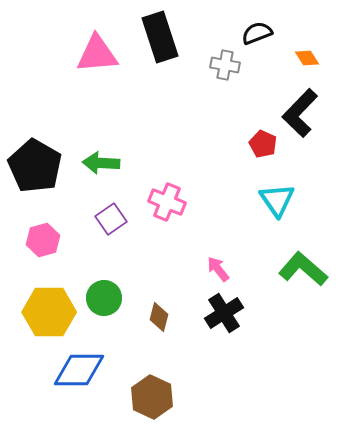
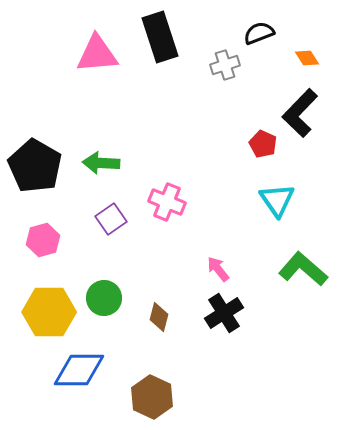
black semicircle: moved 2 px right
gray cross: rotated 28 degrees counterclockwise
